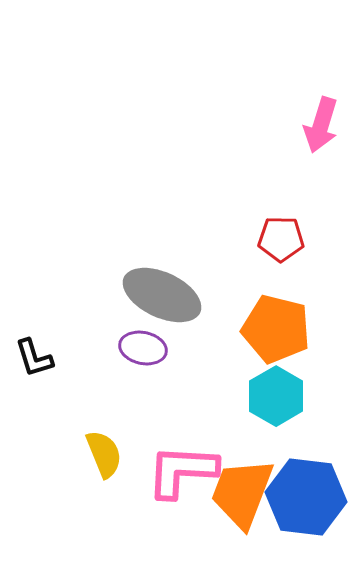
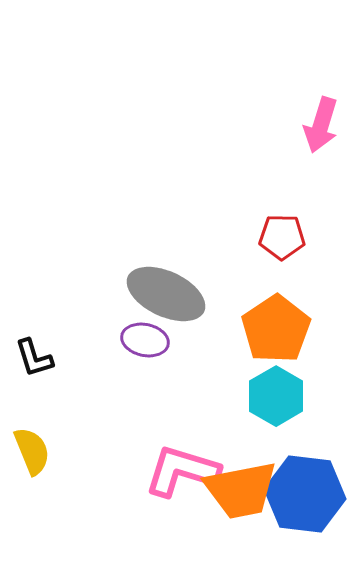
red pentagon: moved 1 px right, 2 px up
gray ellipse: moved 4 px right, 1 px up
orange pentagon: rotated 24 degrees clockwise
purple ellipse: moved 2 px right, 8 px up
yellow semicircle: moved 72 px left, 3 px up
pink L-shape: rotated 14 degrees clockwise
orange trapezoid: moved 1 px left, 3 px up; rotated 122 degrees counterclockwise
blue hexagon: moved 1 px left, 3 px up
